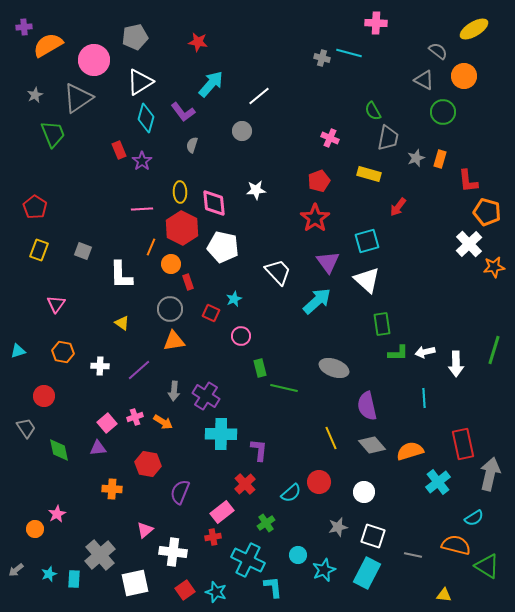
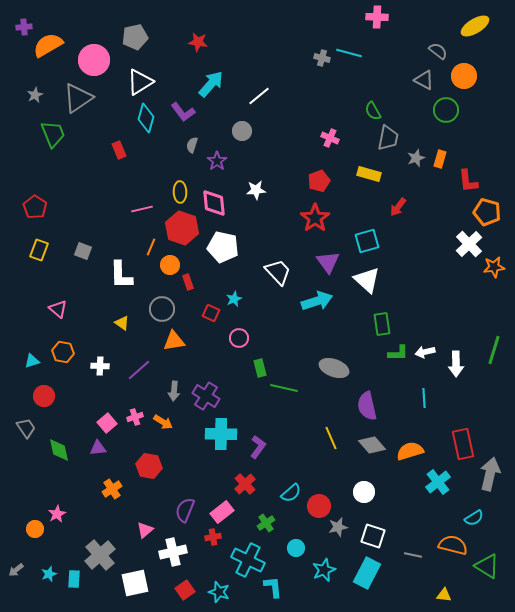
pink cross at (376, 23): moved 1 px right, 6 px up
yellow ellipse at (474, 29): moved 1 px right, 3 px up
green circle at (443, 112): moved 3 px right, 2 px up
purple star at (142, 161): moved 75 px right
pink line at (142, 209): rotated 10 degrees counterclockwise
red hexagon at (182, 228): rotated 8 degrees counterclockwise
orange circle at (171, 264): moved 1 px left, 1 px down
cyan arrow at (317, 301): rotated 24 degrees clockwise
pink triangle at (56, 304): moved 2 px right, 5 px down; rotated 24 degrees counterclockwise
gray circle at (170, 309): moved 8 px left
pink circle at (241, 336): moved 2 px left, 2 px down
cyan triangle at (18, 351): moved 14 px right, 10 px down
purple L-shape at (259, 450): moved 1 px left, 3 px up; rotated 30 degrees clockwise
red hexagon at (148, 464): moved 1 px right, 2 px down
red circle at (319, 482): moved 24 px down
orange cross at (112, 489): rotated 36 degrees counterclockwise
purple semicircle at (180, 492): moved 5 px right, 18 px down
orange semicircle at (456, 545): moved 3 px left
white cross at (173, 552): rotated 20 degrees counterclockwise
cyan circle at (298, 555): moved 2 px left, 7 px up
cyan star at (216, 592): moved 3 px right
